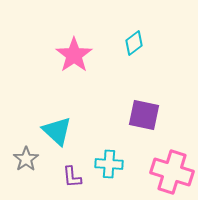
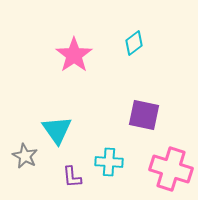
cyan triangle: moved 1 px up; rotated 12 degrees clockwise
gray star: moved 1 px left, 3 px up; rotated 10 degrees counterclockwise
cyan cross: moved 2 px up
pink cross: moved 1 px left, 3 px up
